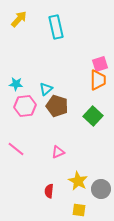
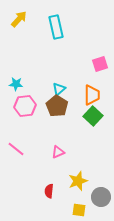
orange trapezoid: moved 6 px left, 15 px down
cyan triangle: moved 13 px right
brown pentagon: rotated 15 degrees clockwise
yellow star: rotated 24 degrees clockwise
gray circle: moved 8 px down
